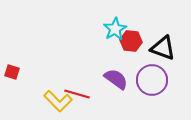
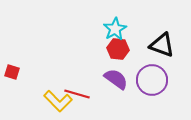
red hexagon: moved 13 px left, 8 px down
black triangle: moved 1 px left, 3 px up
